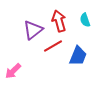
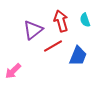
red arrow: moved 2 px right
